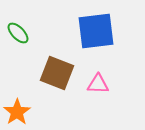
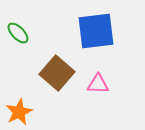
brown square: rotated 20 degrees clockwise
orange star: moved 2 px right; rotated 8 degrees clockwise
